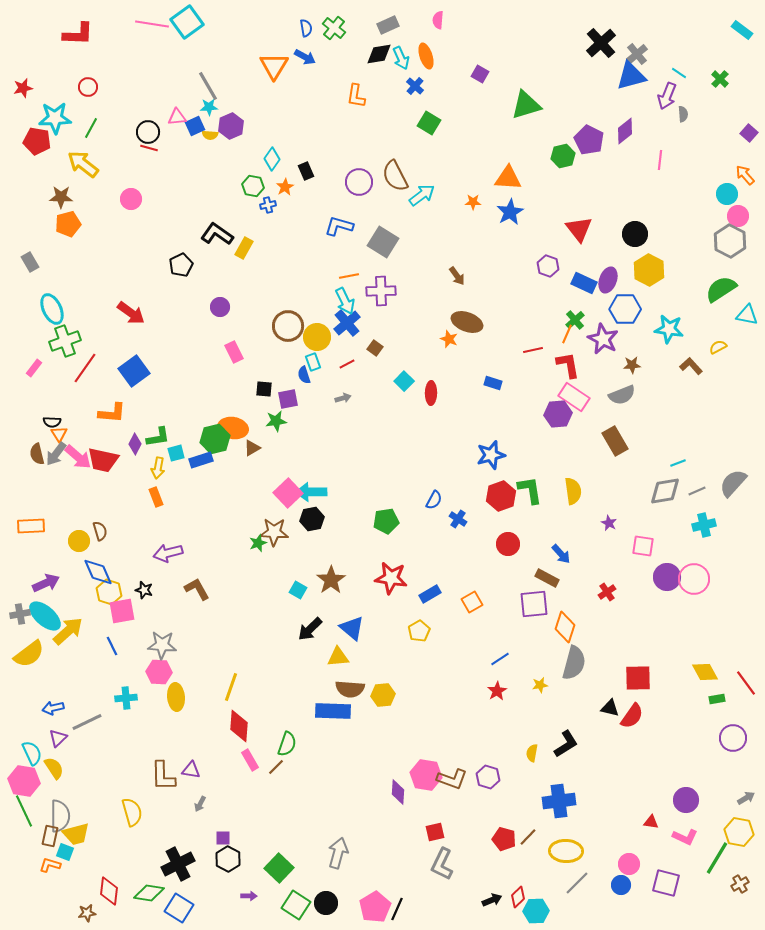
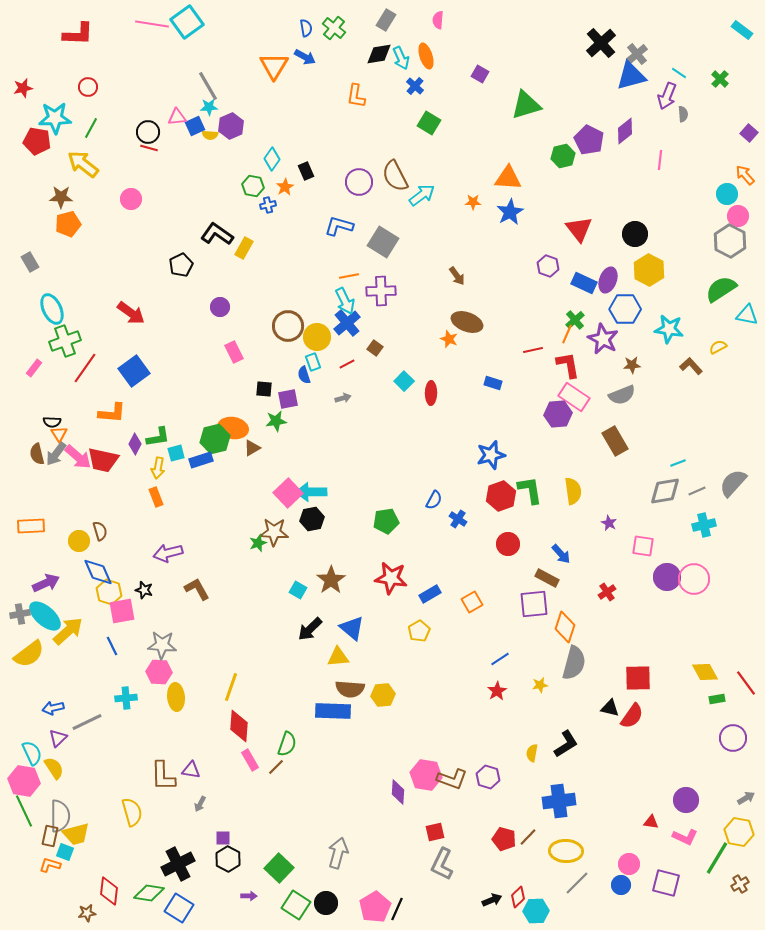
gray rectangle at (388, 25): moved 2 px left, 5 px up; rotated 35 degrees counterclockwise
